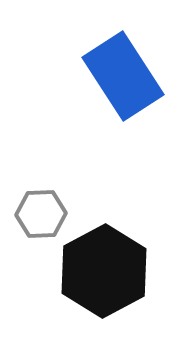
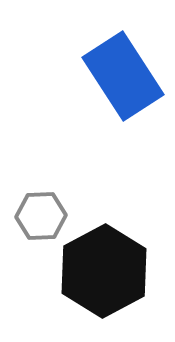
gray hexagon: moved 2 px down
